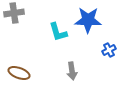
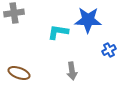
cyan L-shape: rotated 115 degrees clockwise
